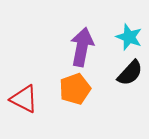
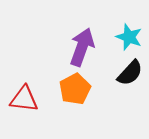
purple arrow: rotated 9 degrees clockwise
orange pentagon: rotated 8 degrees counterclockwise
red triangle: rotated 20 degrees counterclockwise
